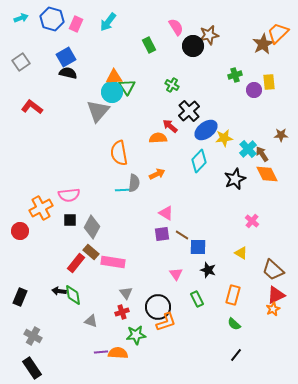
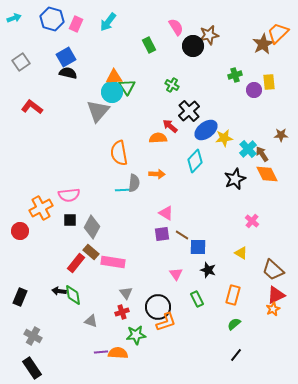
cyan arrow at (21, 18): moved 7 px left
cyan diamond at (199, 161): moved 4 px left
orange arrow at (157, 174): rotated 28 degrees clockwise
green semicircle at (234, 324): rotated 96 degrees clockwise
